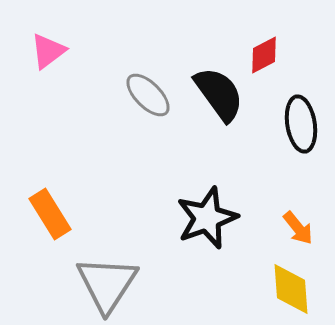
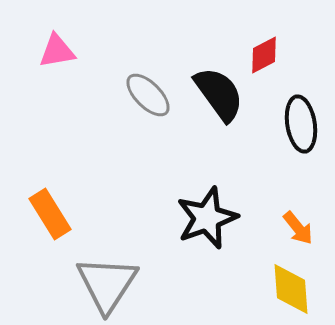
pink triangle: moved 9 px right; rotated 27 degrees clockwise
